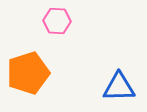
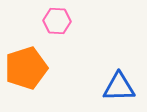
orange pentagon: moved 2 px left, 5 px up
